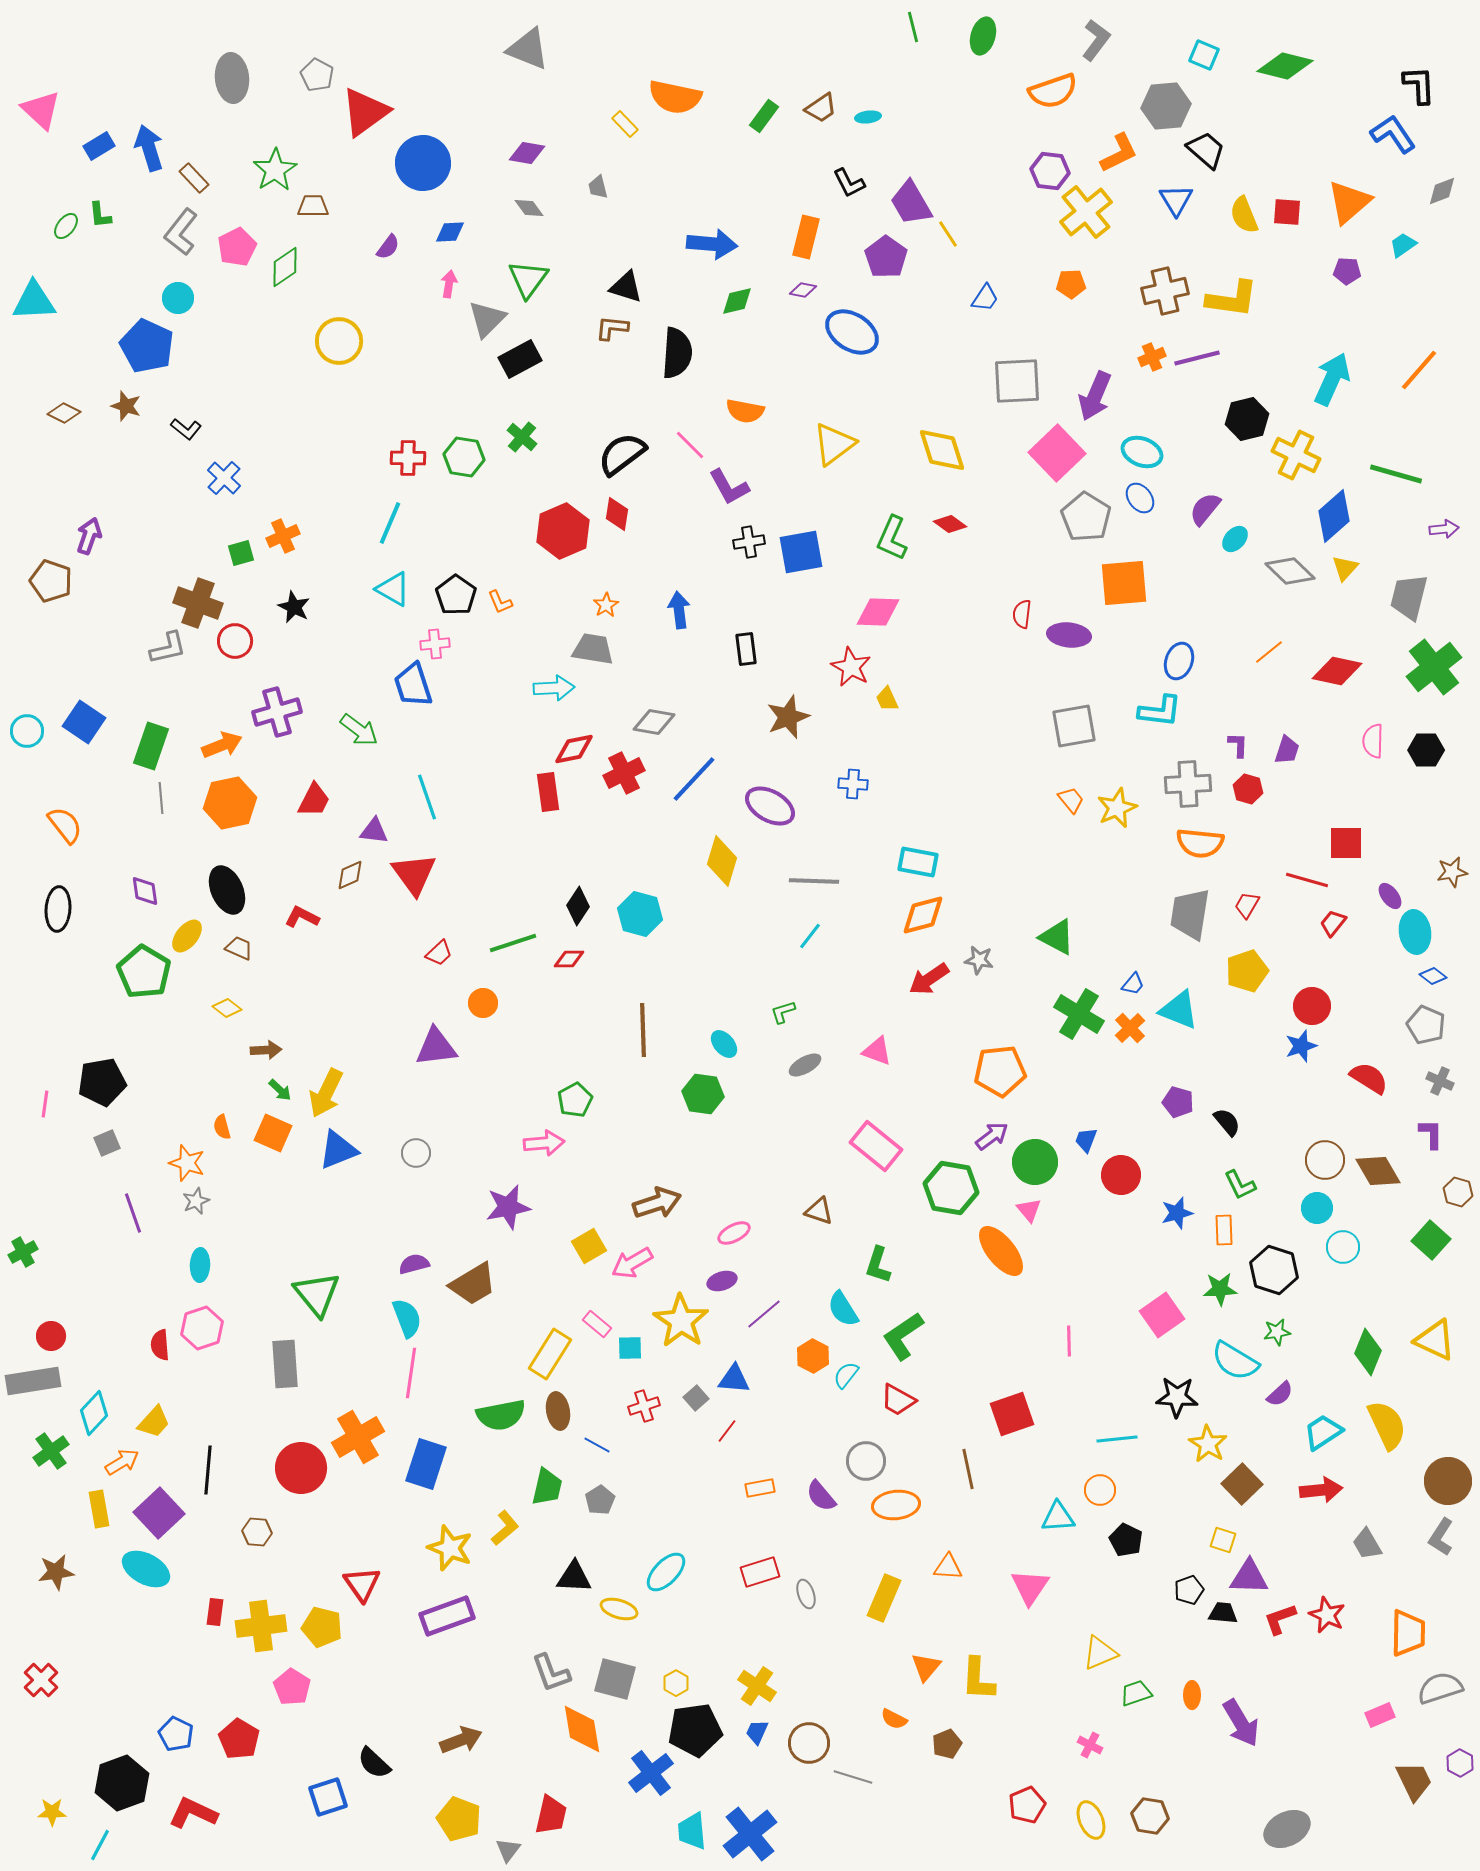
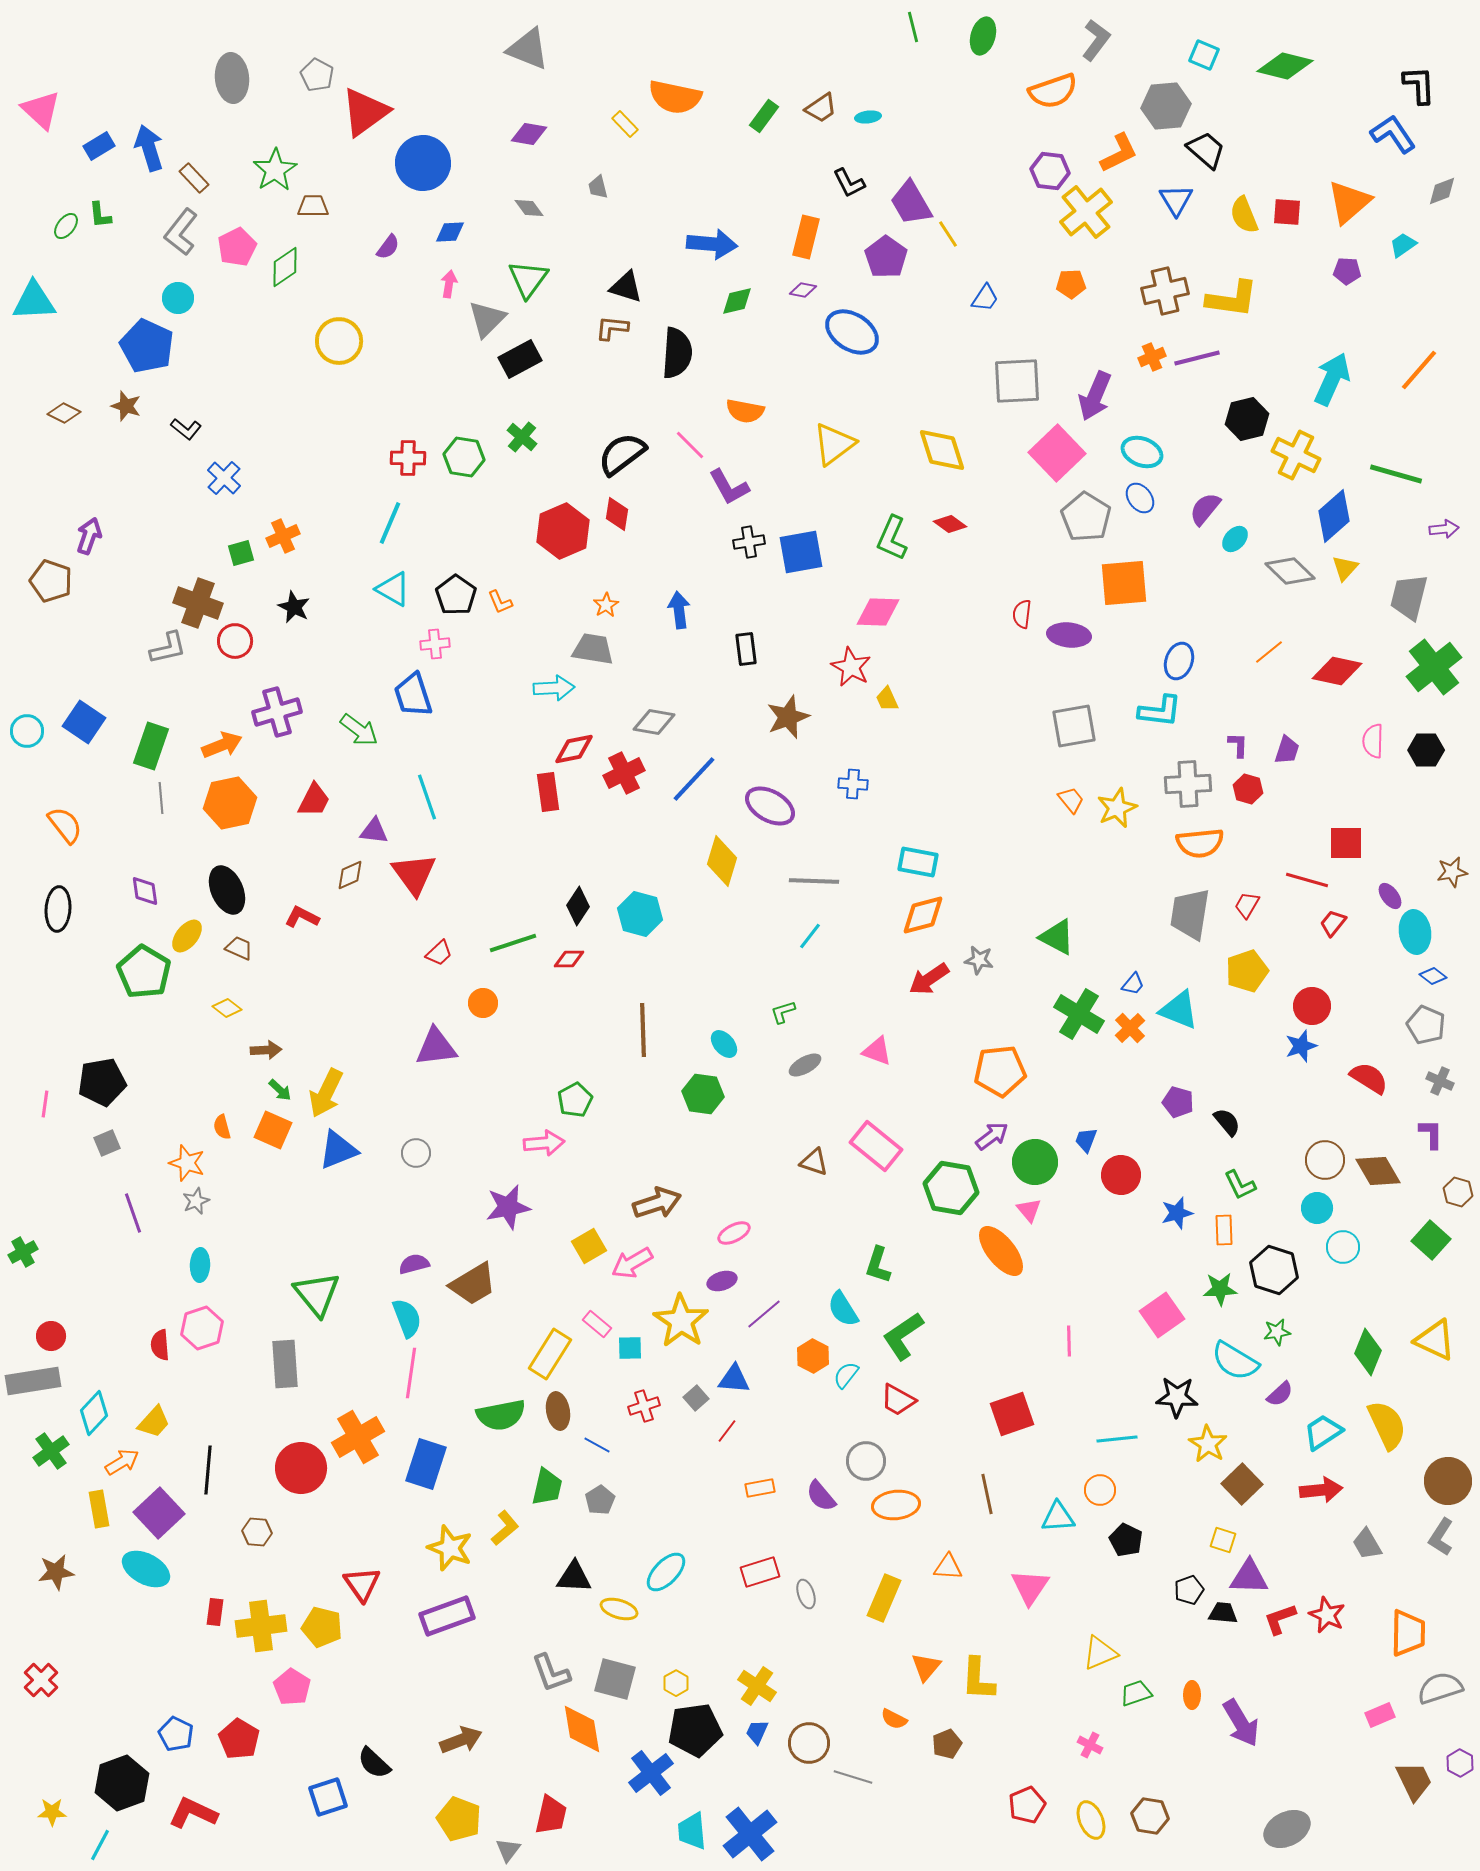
purple diamond at (527, 153): moved 2 px right, 19 px up
blue trapezoid at (413, 685): moved 10 px down
orange semicircle at (1200, 843): rotated 12 degrees counterclockwise
orange square at (273, 1133): moved 3 px up
brown triangle at (819, 1211): moved 5 px left, 49 px up
brown line at (968, 1469): moved 19 px right, 25 px down
